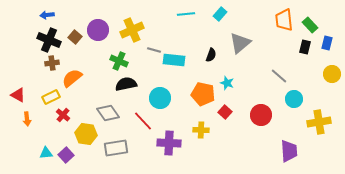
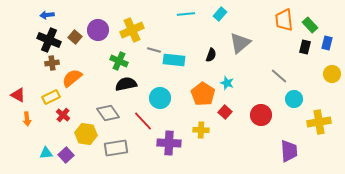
orange pentagon at (203, 94): rotated 20 degrees clockwise
